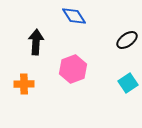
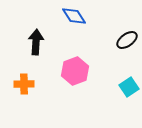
pink hexagon: moved 2 px right, 2 px down
cyan square: moved 1 px right, 4 px down
